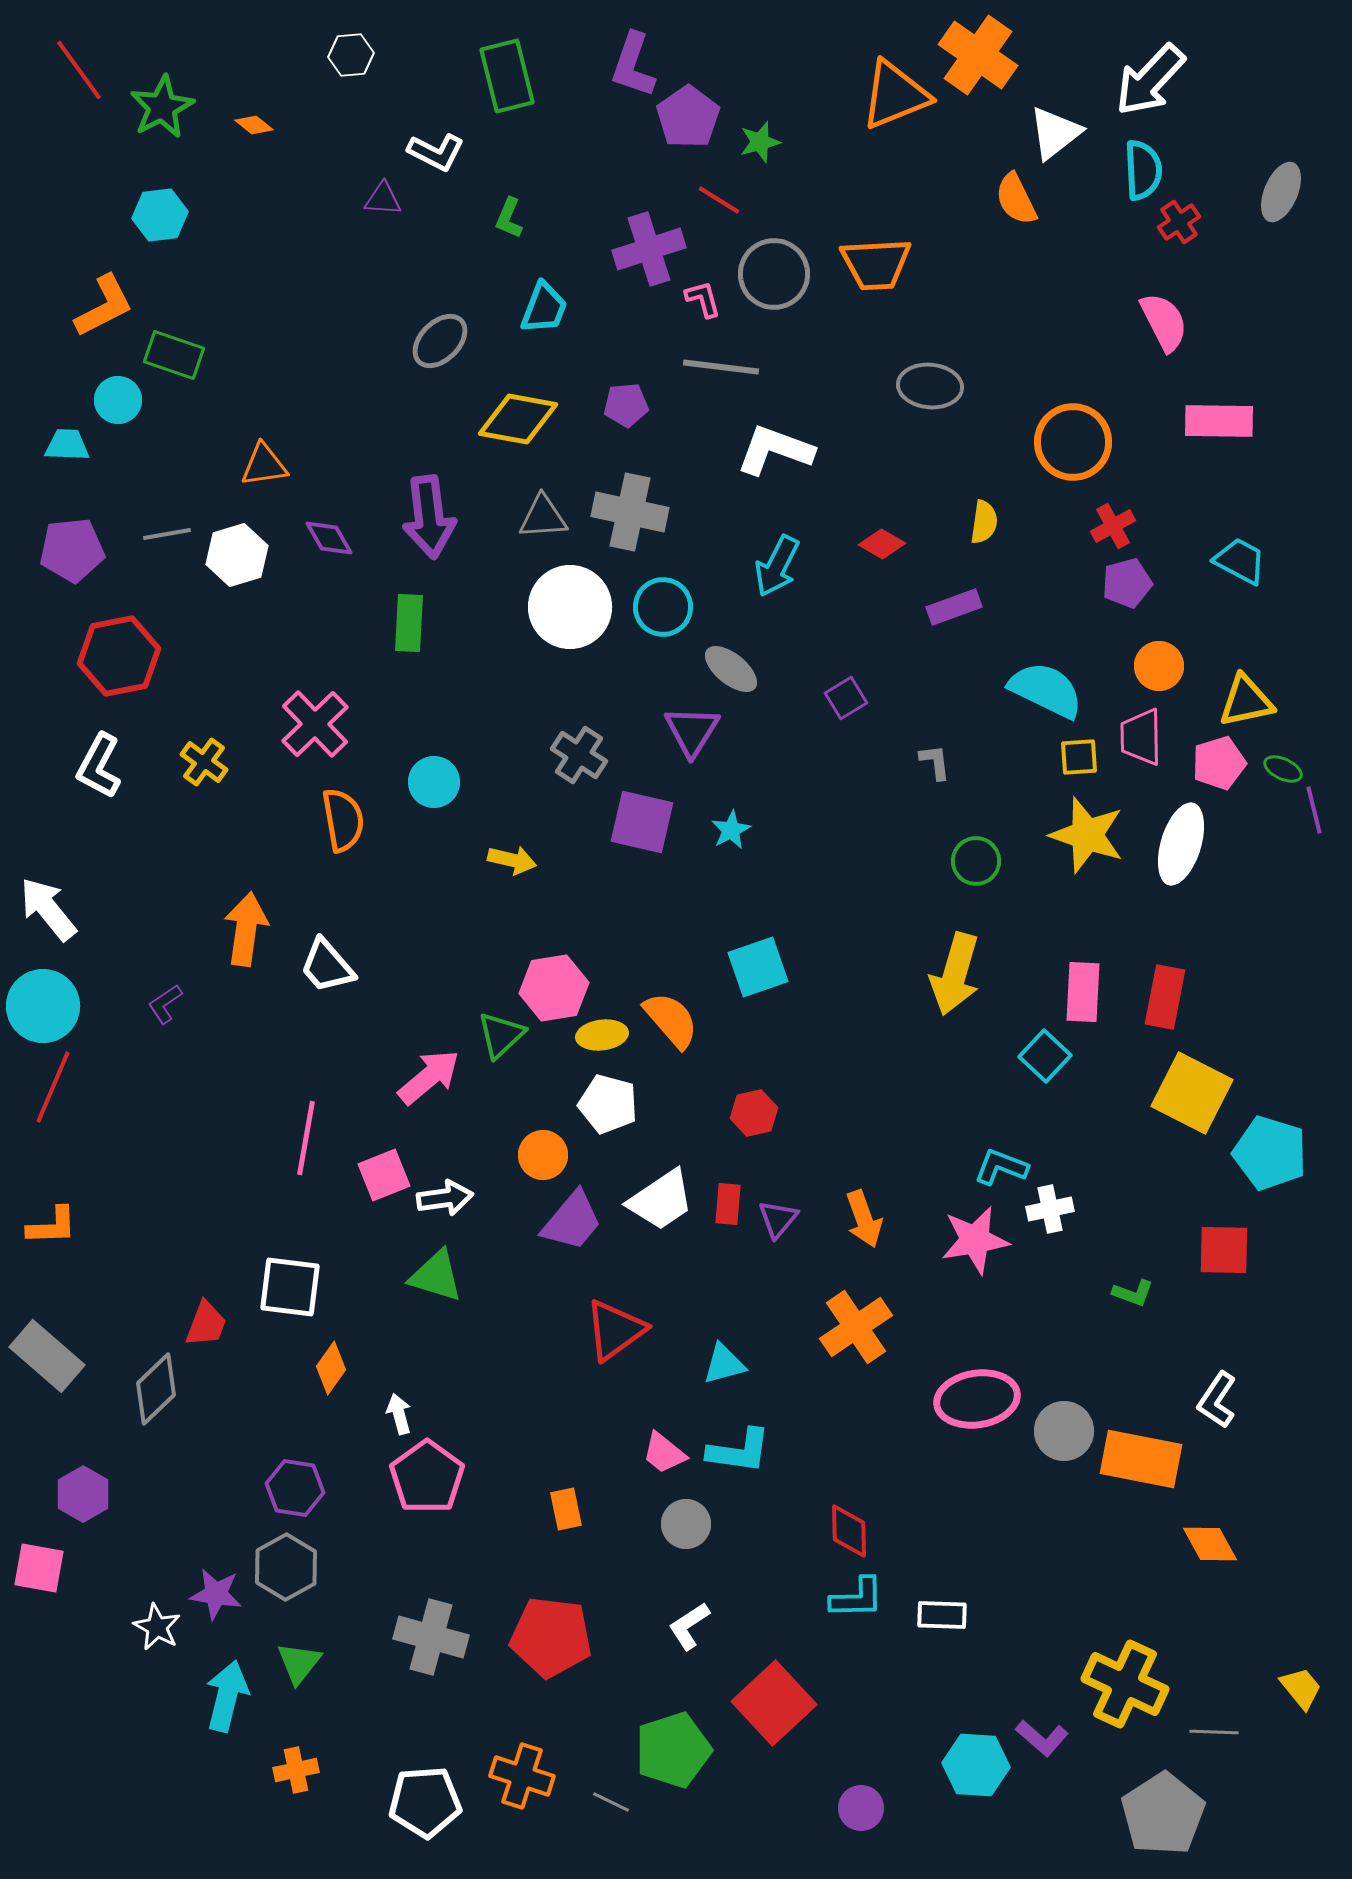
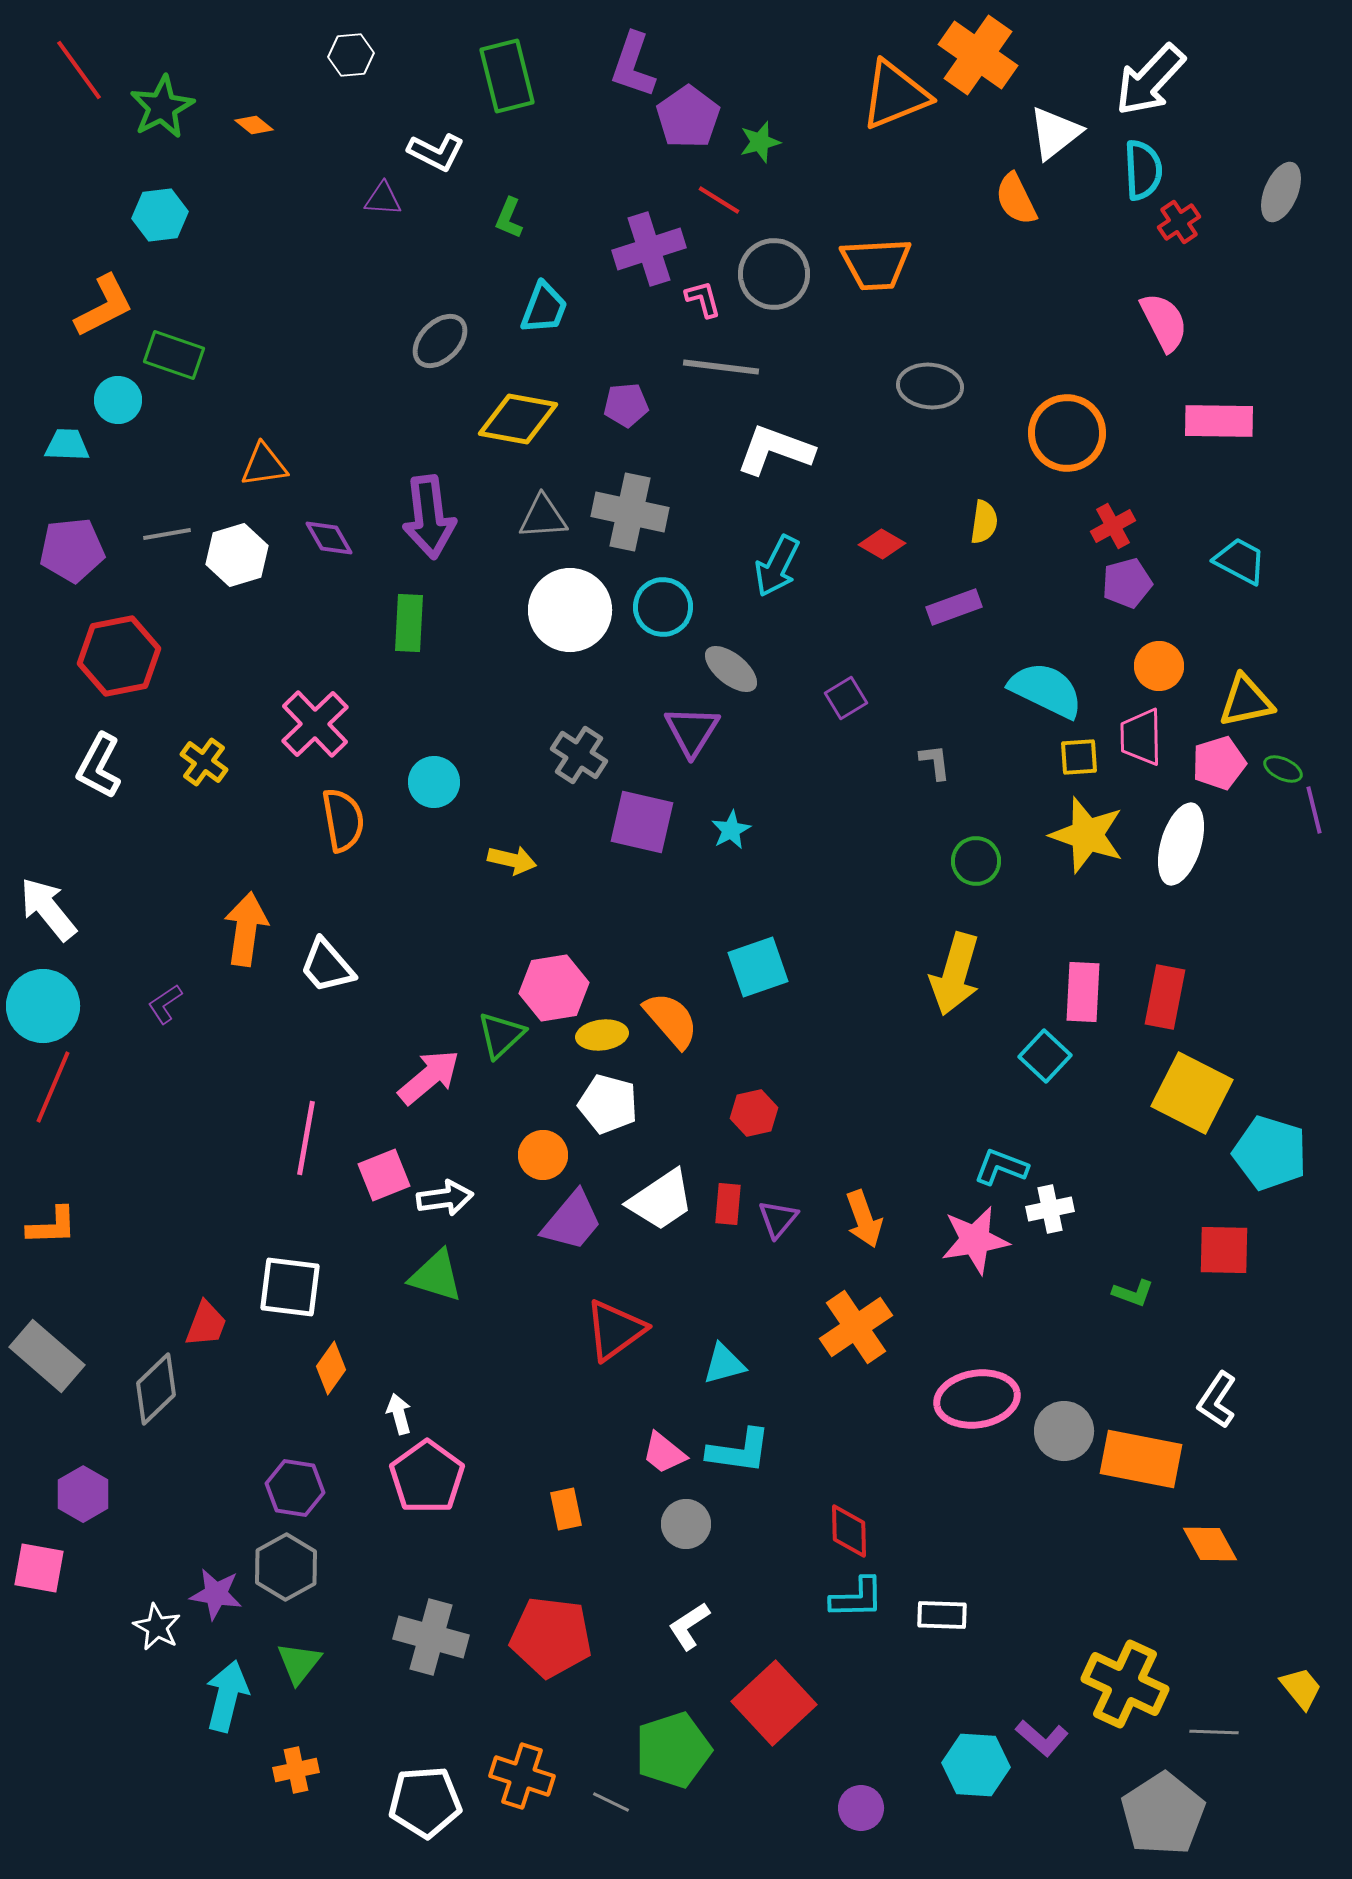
orange circle at (1073, 442): moved 6 px left, 9 px up
white circle at (570, 607): moved 3 px down
